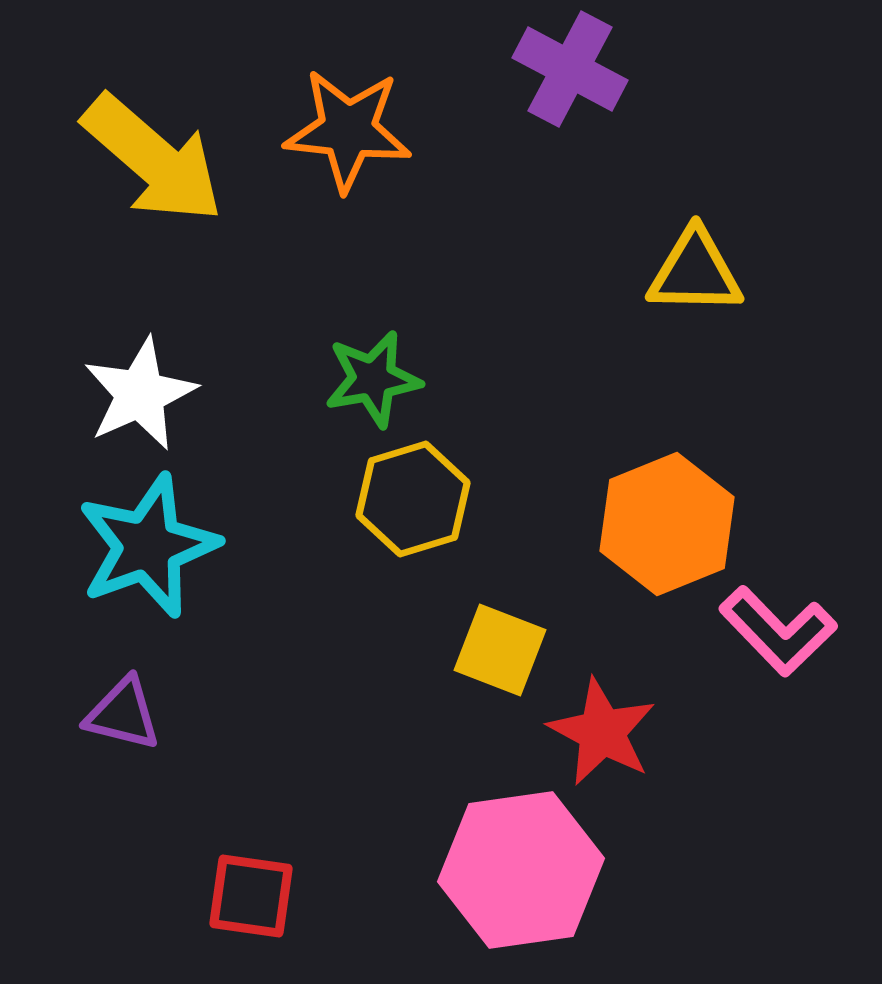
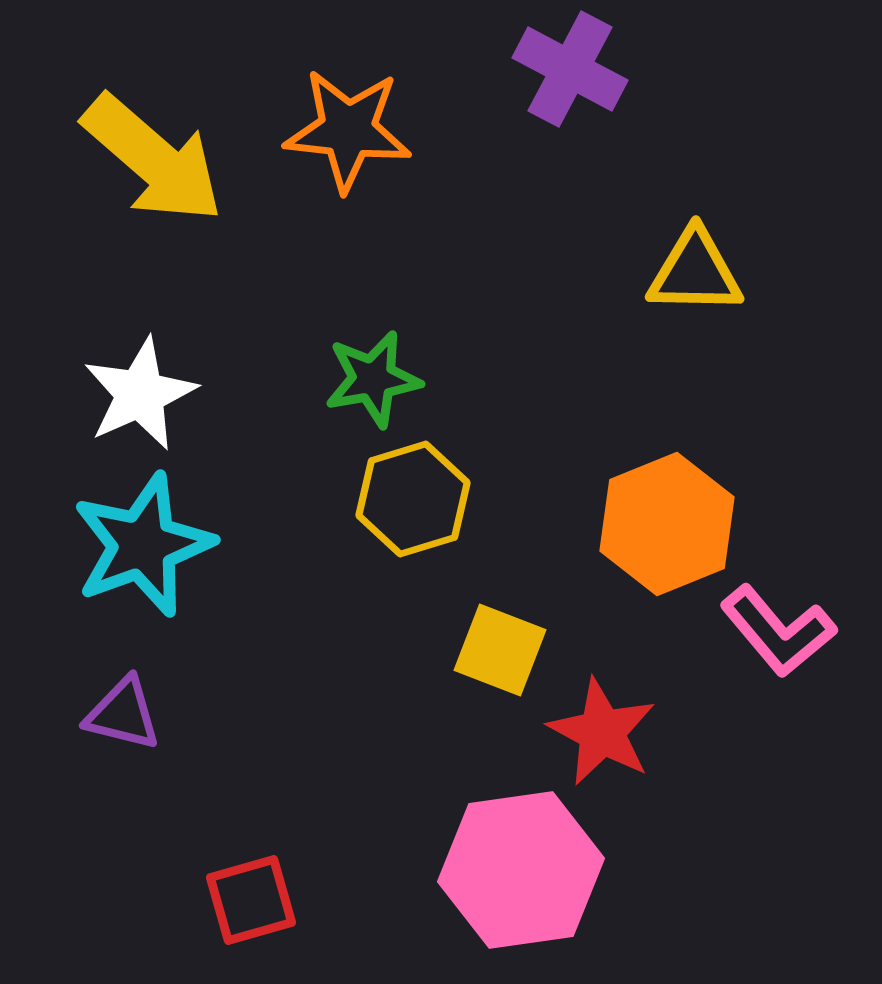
cyan star: moved 5 px left, 1 px up
pink L-shape: rotated 4 degrees clockwise
red square: moved 4 px down; rotated 24 degrees counterclockwise
